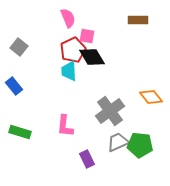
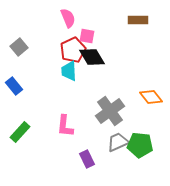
gray square: rotated 12 degrees clockwise
green rectangle: rotated 65 degrees counterclockwise
